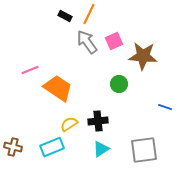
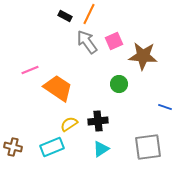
gray square: moved 4 px right, 3 px up
